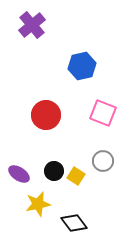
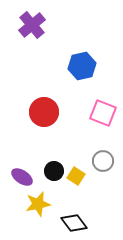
red circle: moved 2 px left, 3 px up
purple ellipse: moved 3 px right, 3 px down
